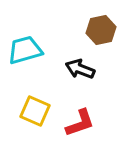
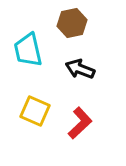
brown hexagon: moved 29 px left, 7 px up
cyan trapezoid: moved 3 px right; rotated 87 degrees counterclockwise
red L-shape: rotated 24 degrees counterclockwise
